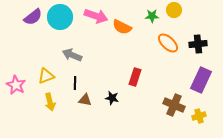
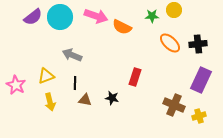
orange ellipse: moved 2 px right
